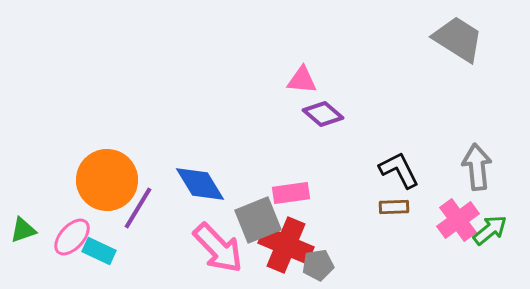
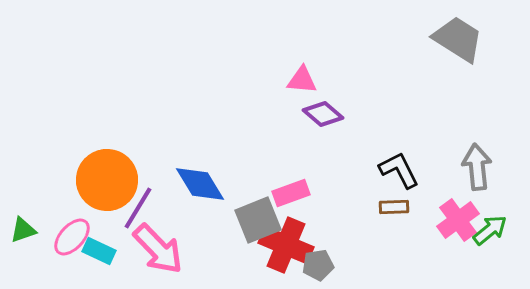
pink rectangle: rotated 12 degrees counterclockwise
pink arrow: moved 60 px left, 1 px down
